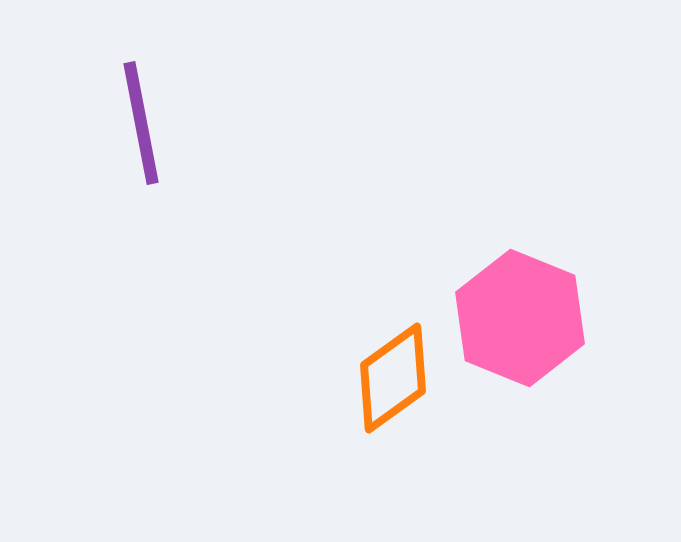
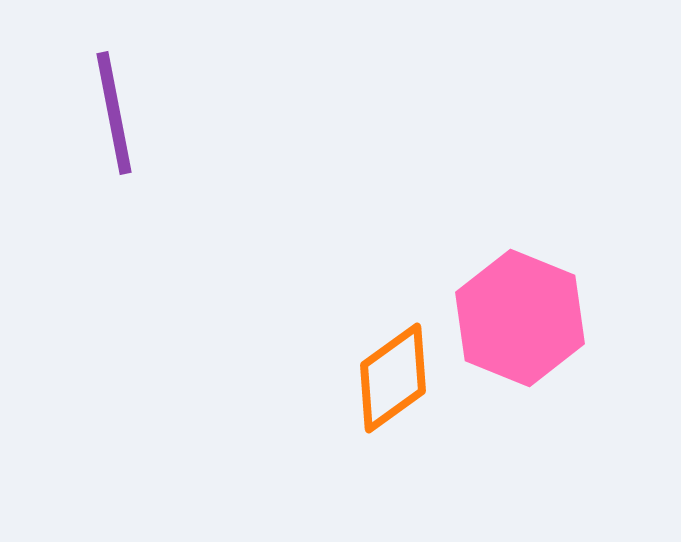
purple line: moved 27 px left, 10 px up
